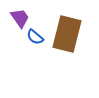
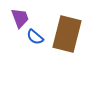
purple trapezoid: rotated 15 degrees clockwise
